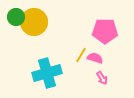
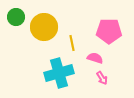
yellow circle: moved 10 px right, 5 px down
pink pentagon: moved 4 px right
yellow line: moved 9 px left, 12 px up; rotated 42 degrees counterclockwise
cyan cross: moved 12 px right
